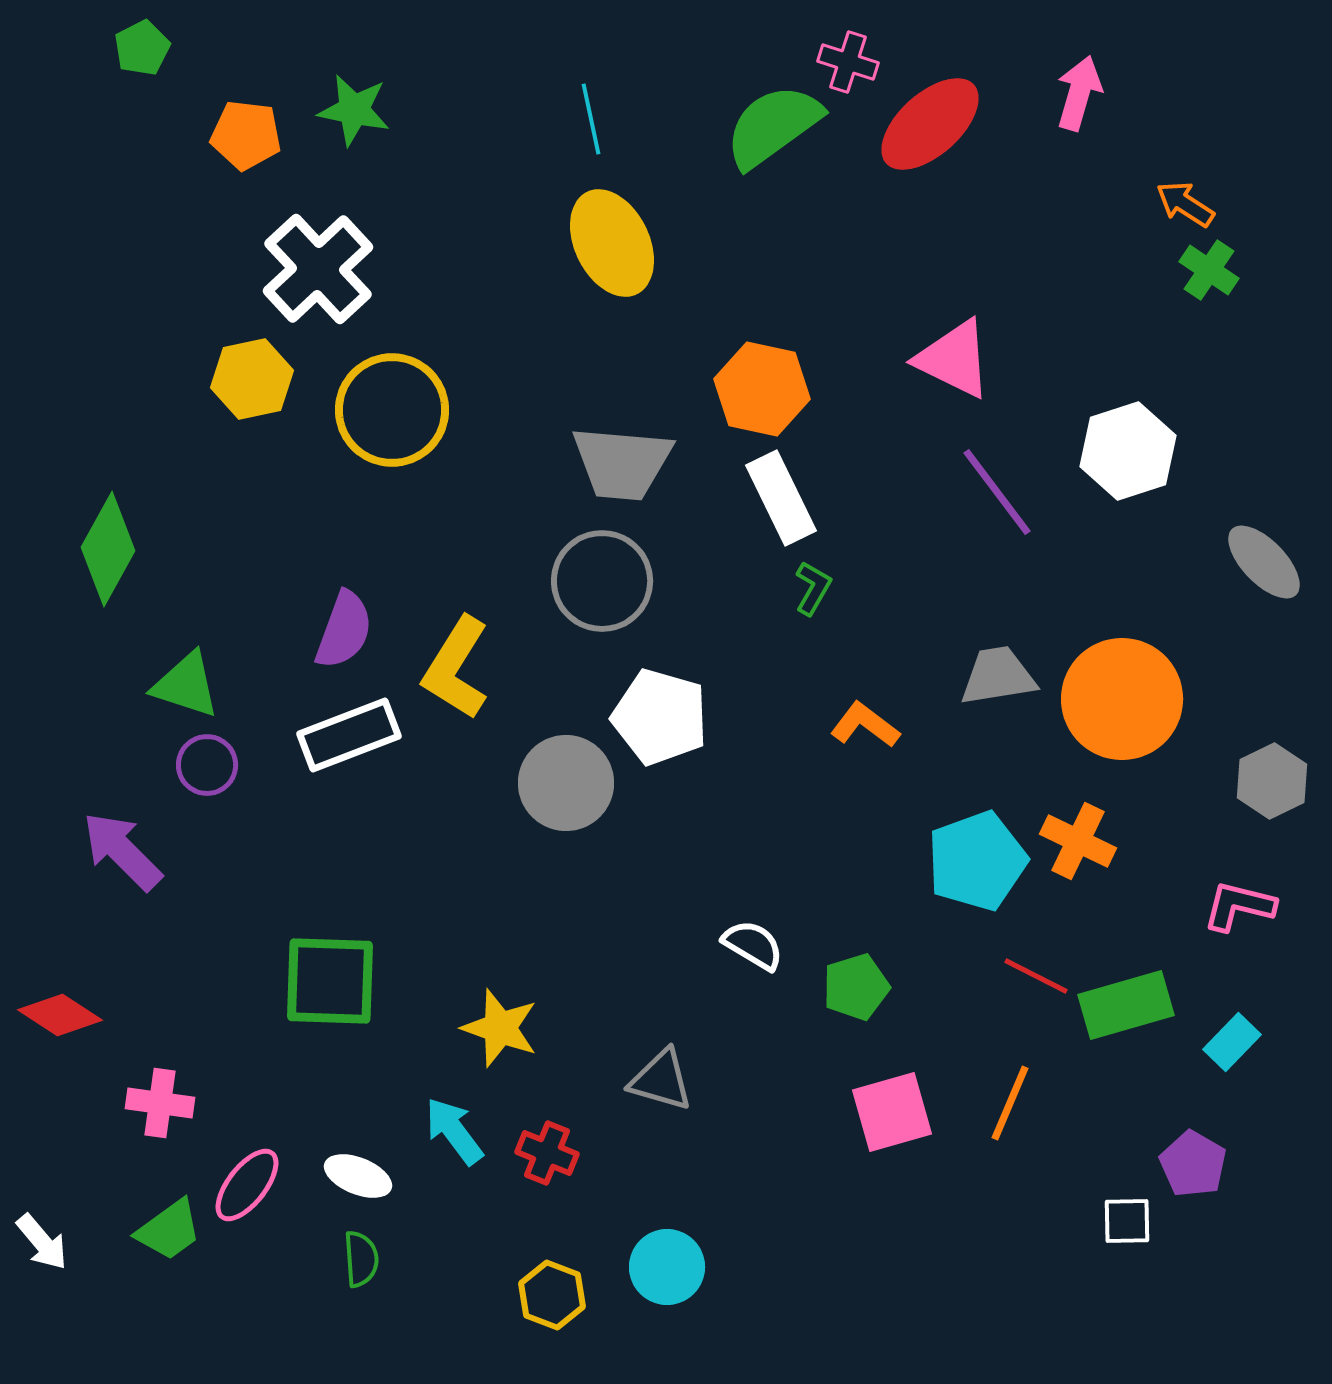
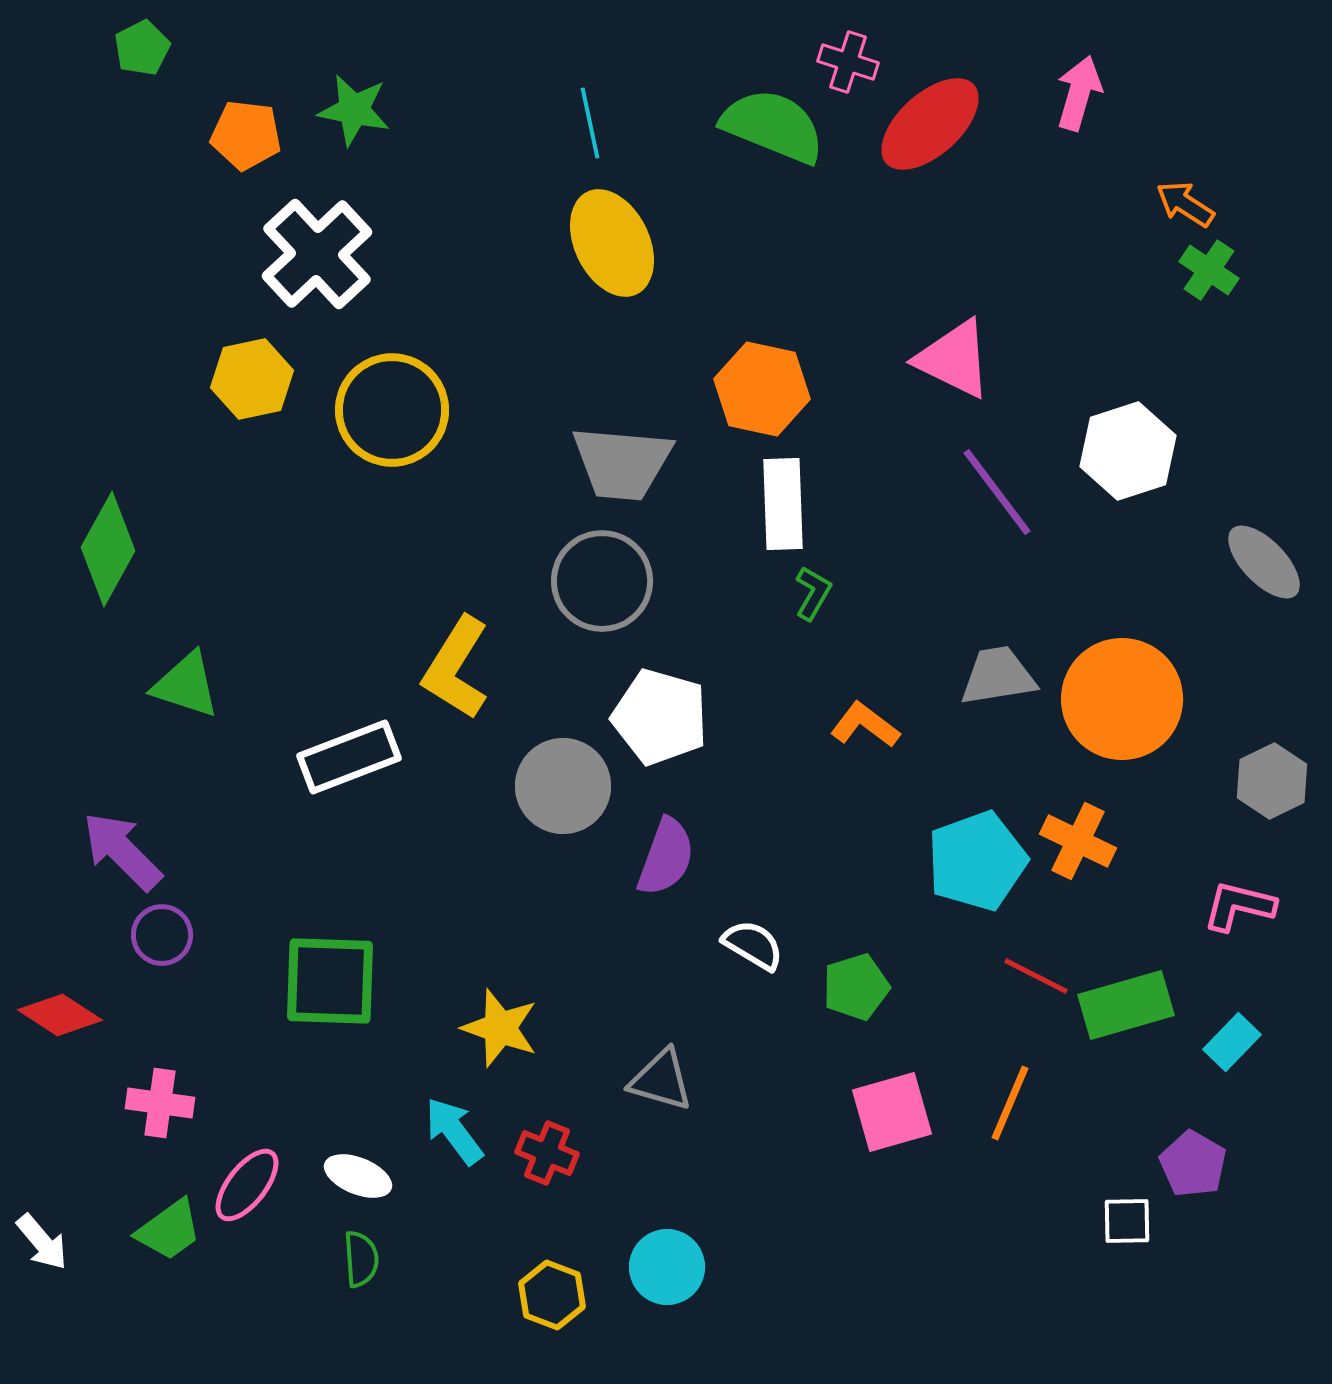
cyan line at (591, 119): moved 1 px left, 4 px down
green semicircle at (773, 126): rotated 58 degrees clockwise
white cross at (318, 269): moved 1 px left, 15 px up
white rectangle at (781, 498): moved 2 px right, 6 px down; rotated 24 degrees clockwise
green L-shape at (813, 588): moved 5 px down
purple semicircle at (344, 630): moved 322 px right, 227 px down
white rectangle at (349, 735): moved 22 px down
purple circle at (207, 765): moved 45 px left, 170 px down
gray circle at (566, 783): moved 3 px left, 3 px down
